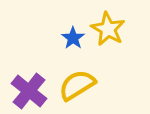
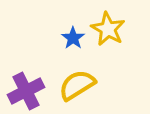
purple cross: moved 3 px left; rotated 24 degrees clockwise
